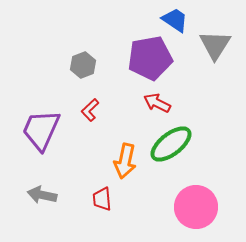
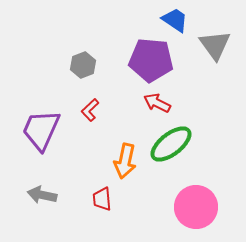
gray triangle: rotated 8 degrees counterclockwise
purple pentagon: moved 1 px right, 2 px down; rotated 15 degrees clockwise
